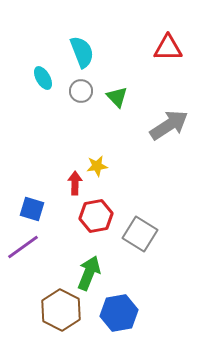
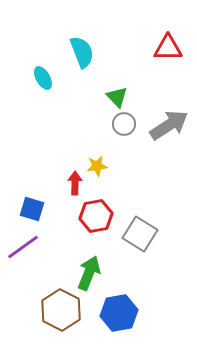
gray circle: moved 43 px right, 33 px down
